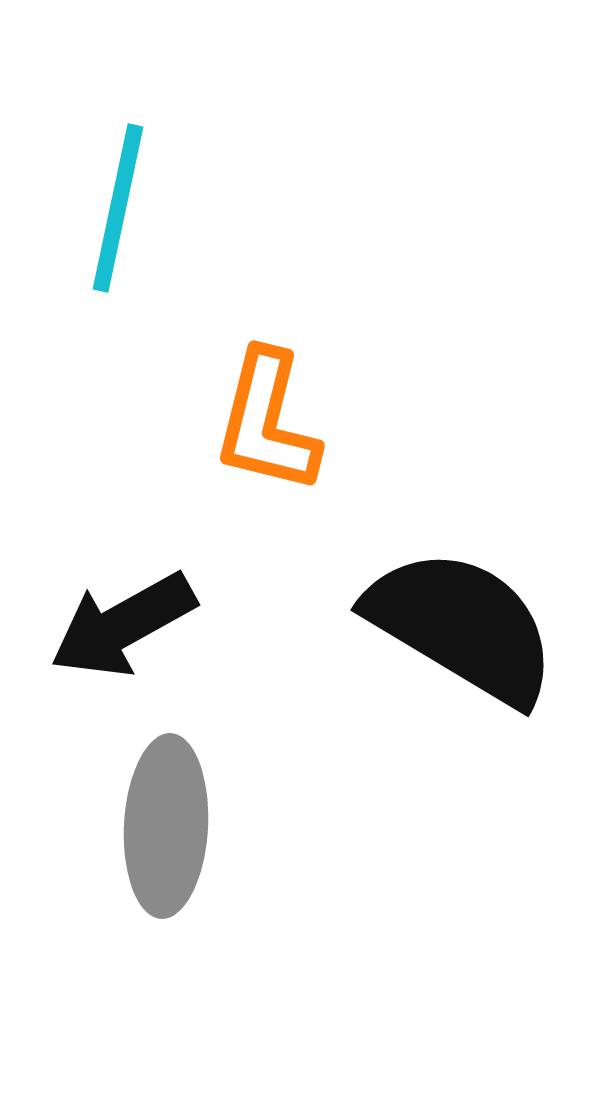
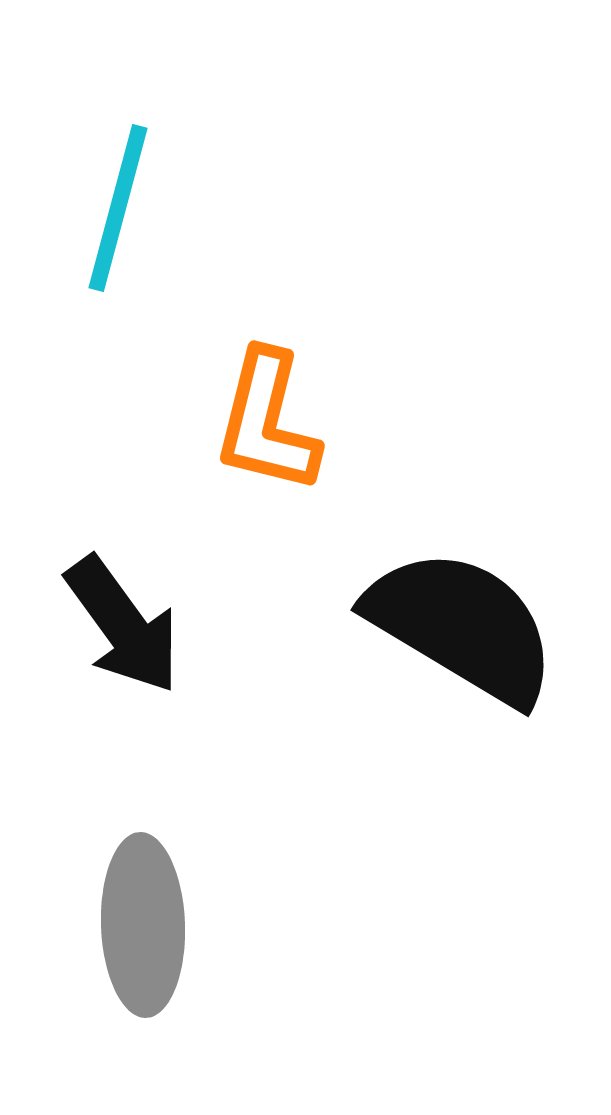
cyan line: rotated 3 degrees clockwise
black arrow: rotated 97 degrees counterclockwise
gray ellipse: moved 23 px left, 99 px down; rotated 5 degrees counterclockwise
